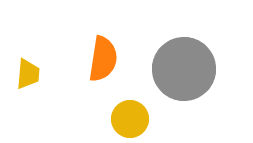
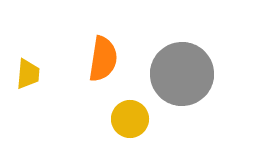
gray circle: moved 2 px left, 5 px down
